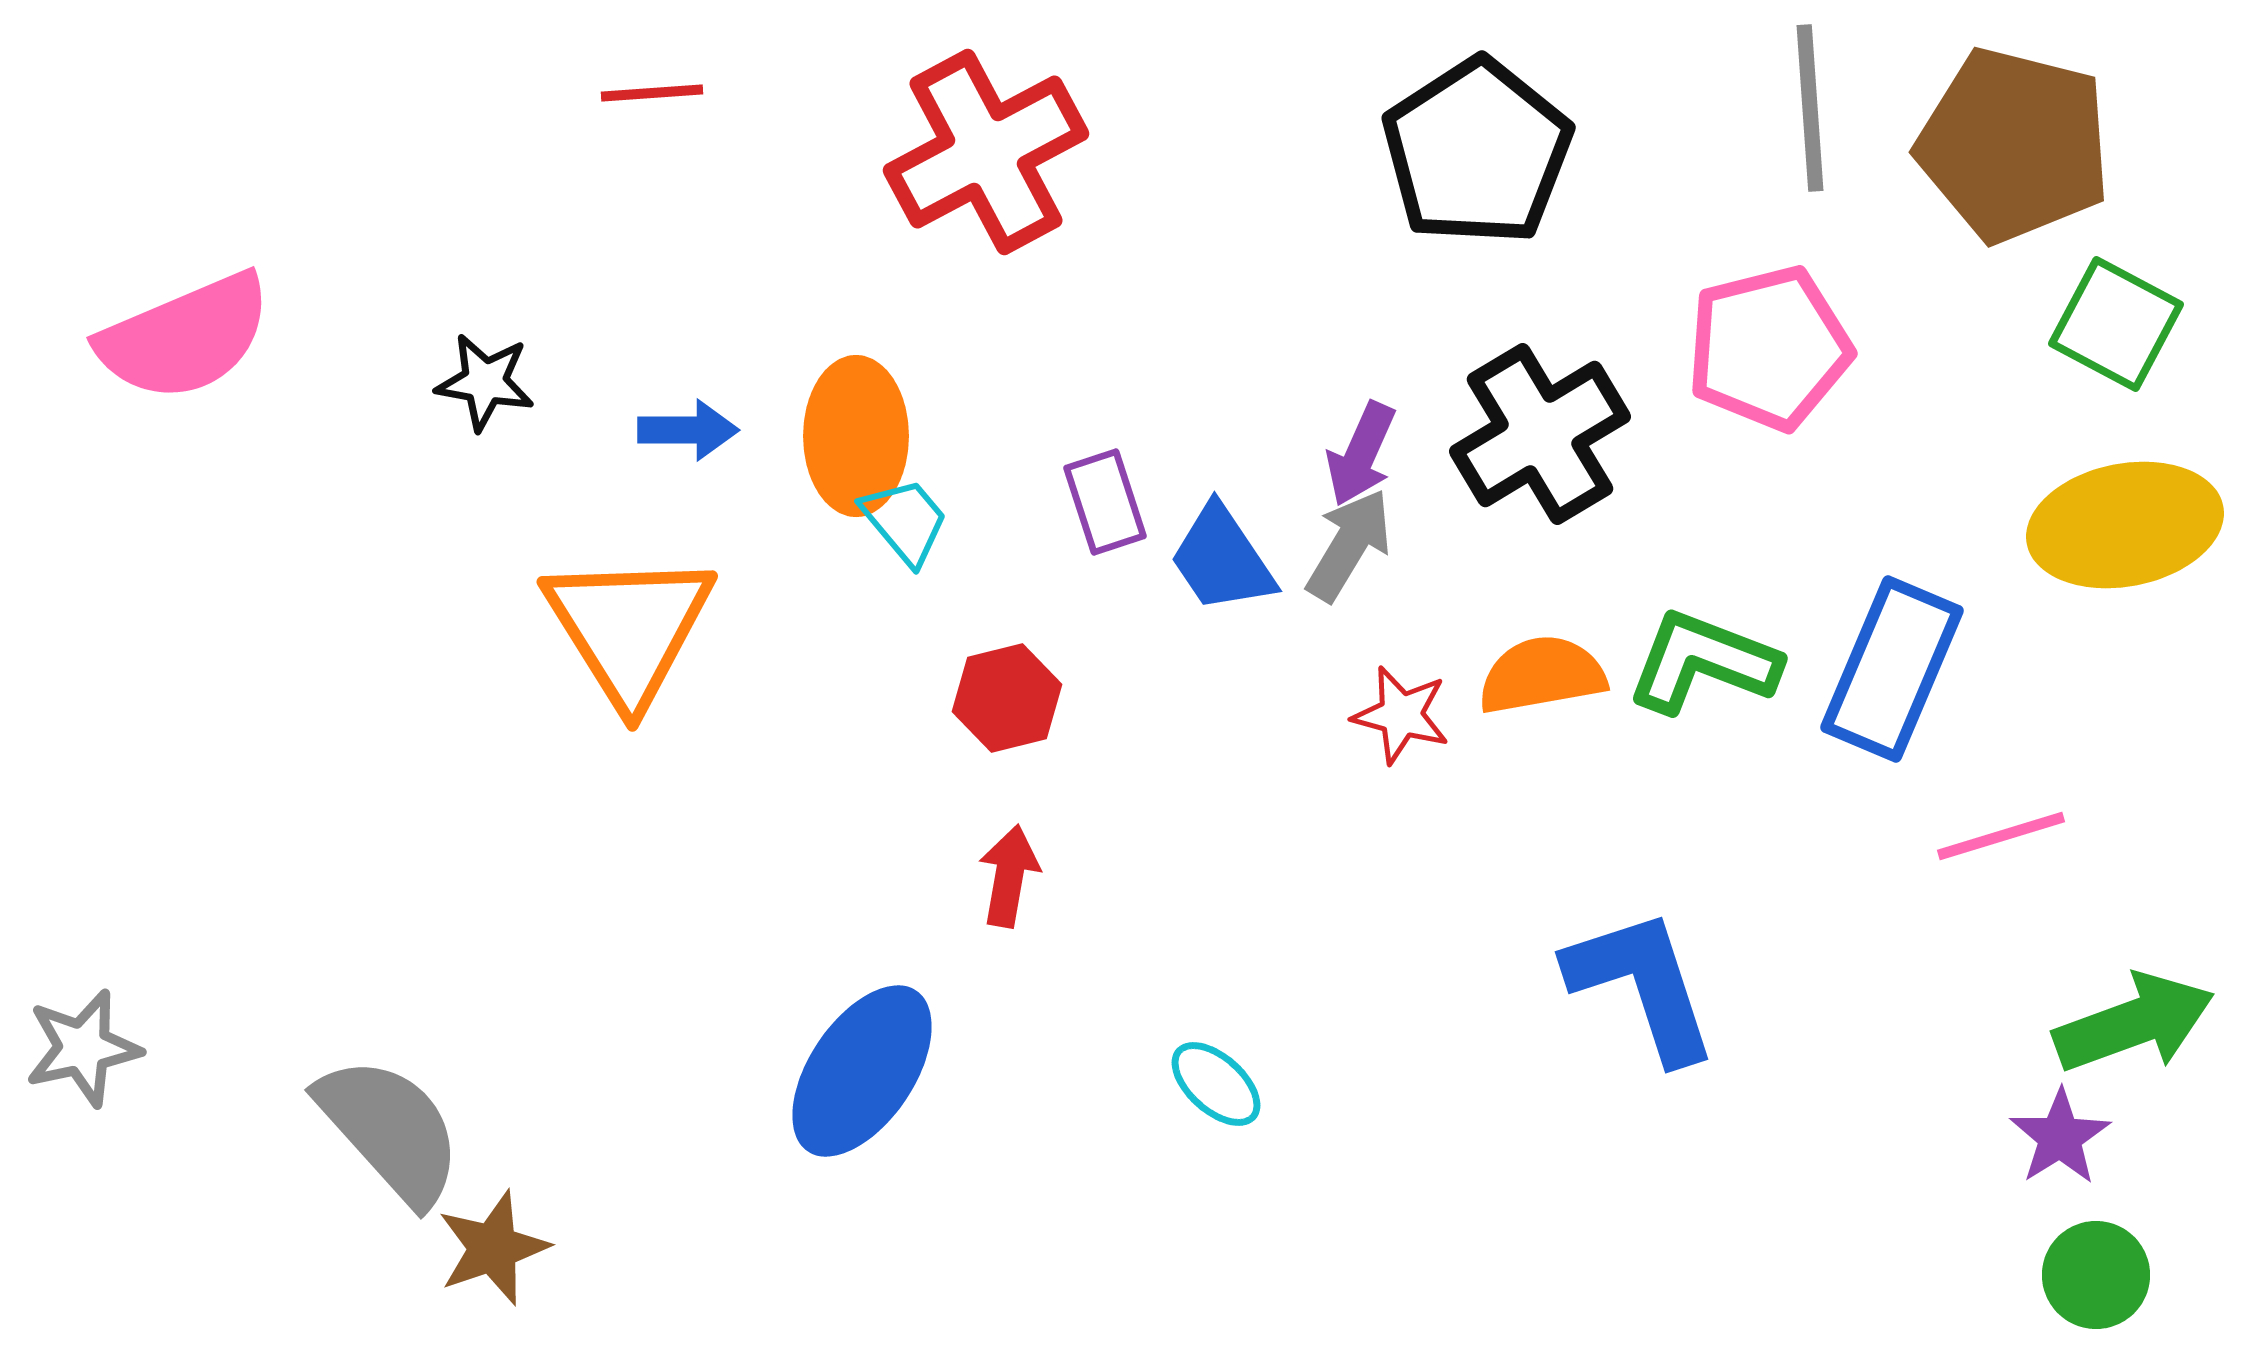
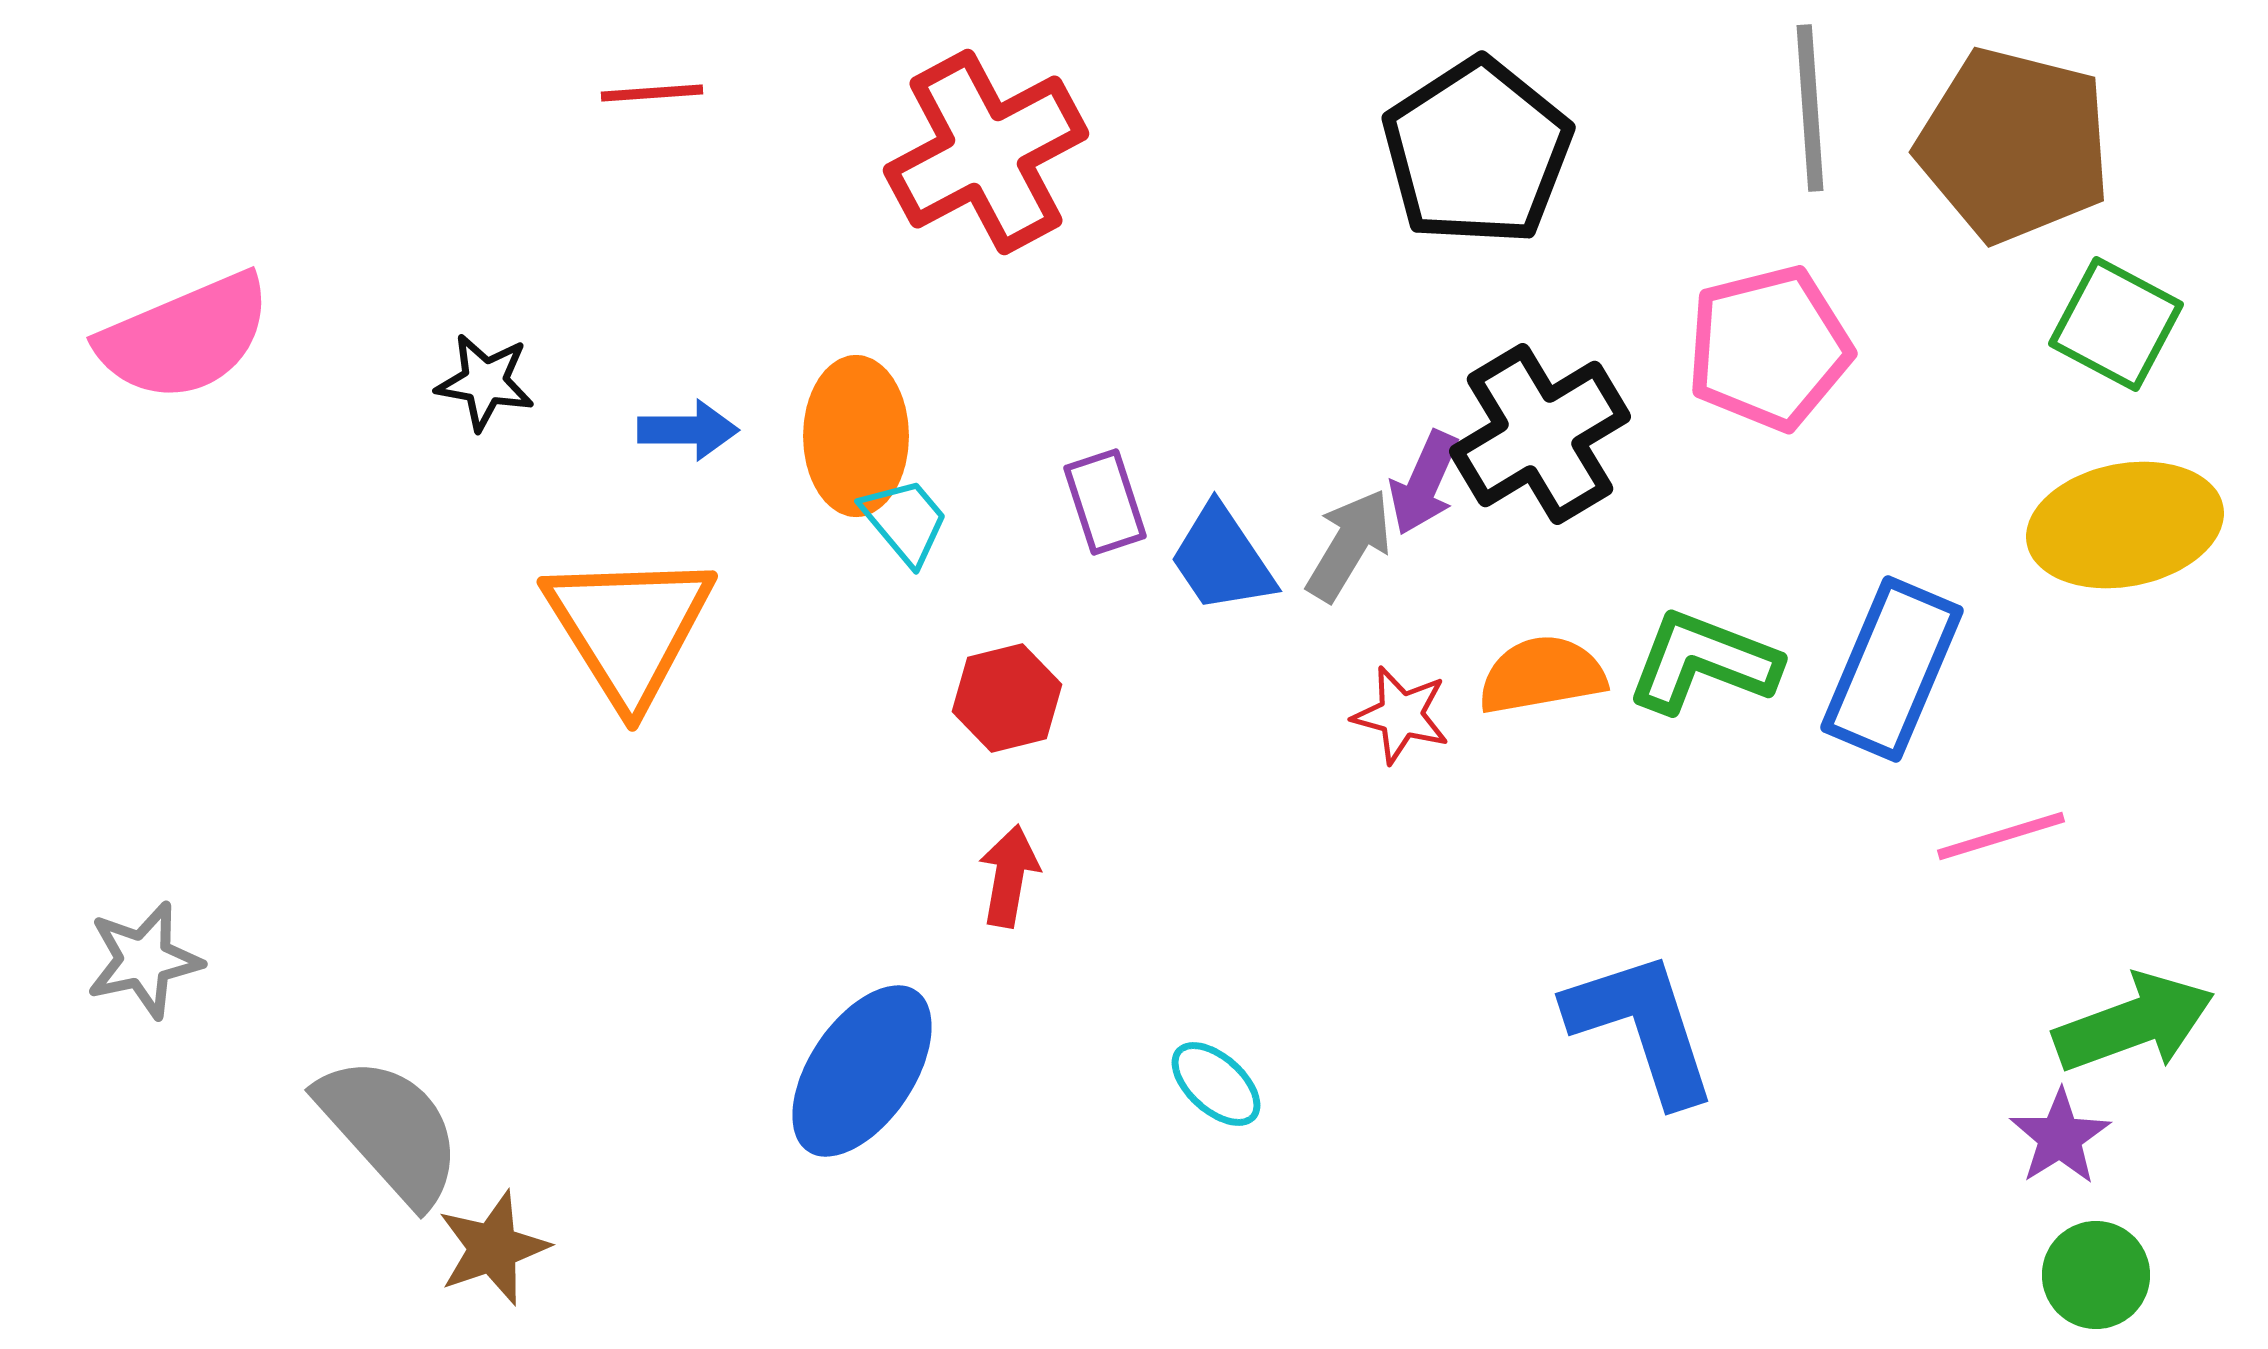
purple arrow: moved 63 px right, 29 px down
blue L-shape: moved 42 px down
gray star: moved 61 px right, 88 px up
